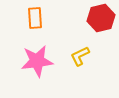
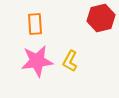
orange rectangle: moved 6 px down
yellow L-shape: moved 10 px left, 5 px down; rotated 35 degrees counterclockwise
